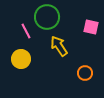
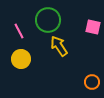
green circle: moved 1 px right, 3 px down
pink square: moved 2 px right
pink line: moved 7 px left
orange circle: moved 7 px right, 9 px down
